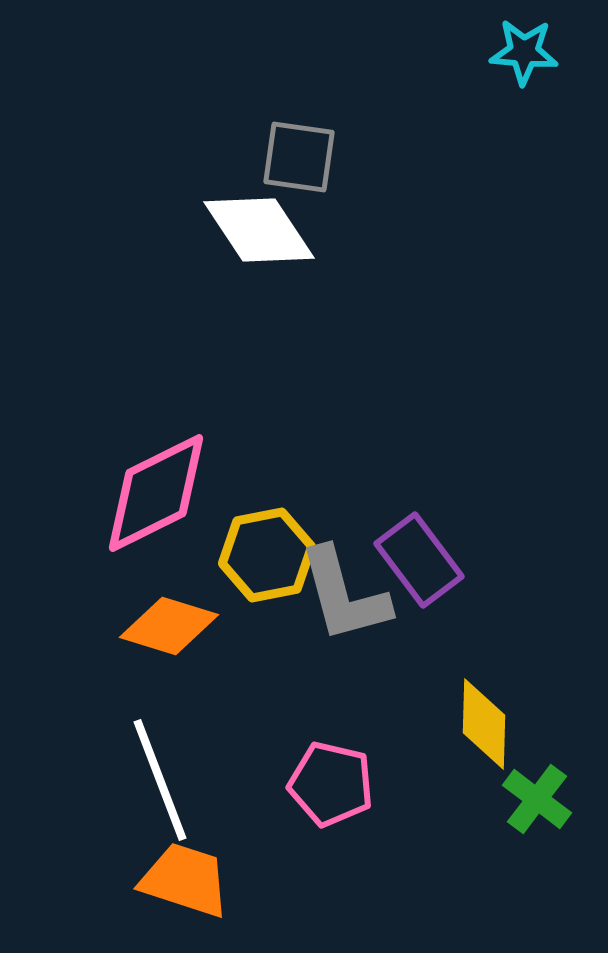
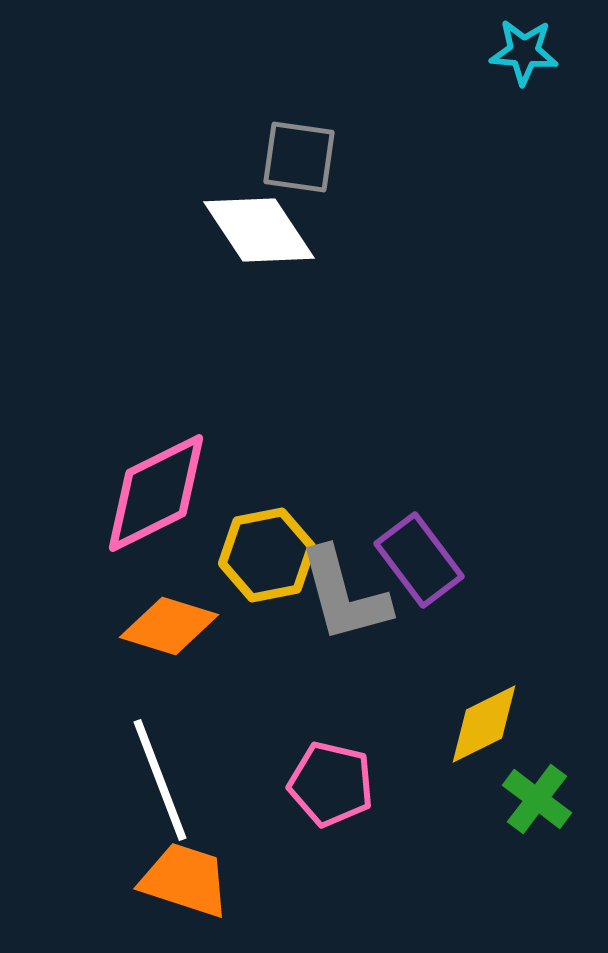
yellow diamond: rotated 62 degrees clockwise
